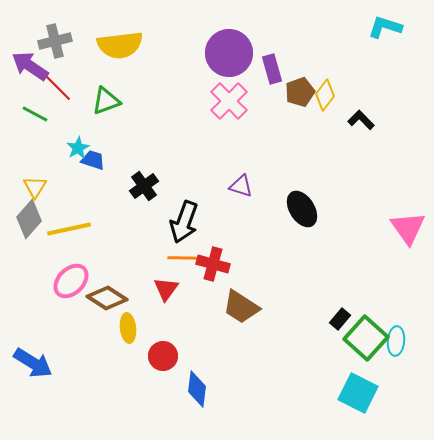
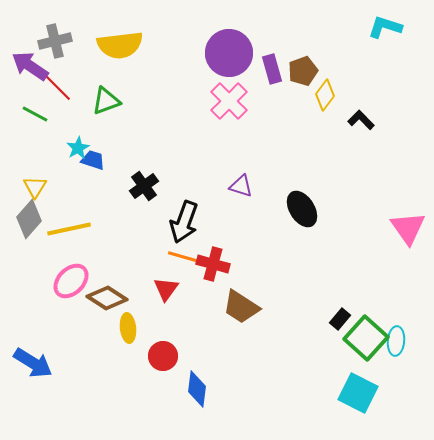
brown pentagon: moved 3 px right, 21 px up
orange line: rotated 15 degrees clockwise
